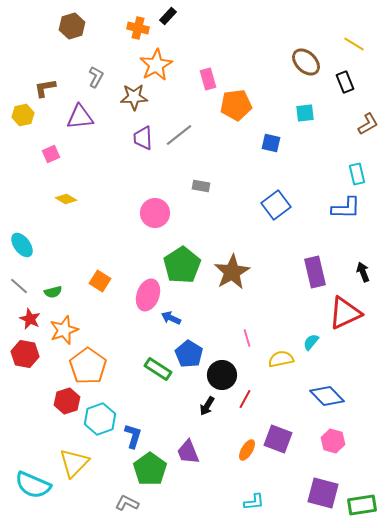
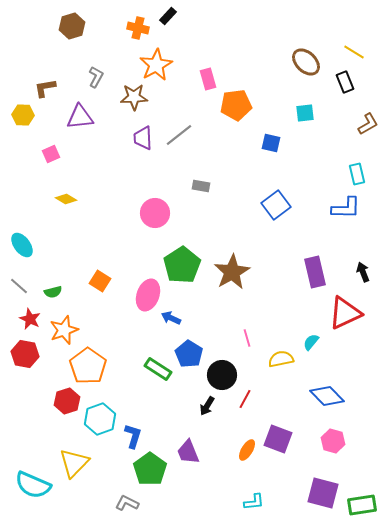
yellow line at (354, 44): moved 8 px down
yellow hexagon at (23, 115): rotated 15 degrees clockwise
